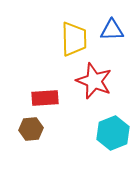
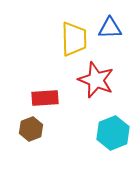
blue triangle: moved 2 px left, 2 px up
red star: moved 2 px right, 1 px up
brown hexagon: rotated 15 degrees counterclockwise
